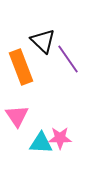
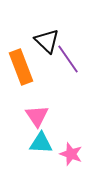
black triangle: moved 4 px right
pink triangle: moved 20 px right
pink star: moved 11 px right, 16 px down; rotated 20 degrees clockwise
